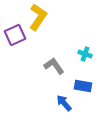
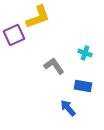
yellow L-shape: rotated 36 degrees clockwise
purple square: moved 1 px left
cyan cross: moved 1 px up
blue arrow: moved 4 px right, 5 px down
